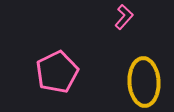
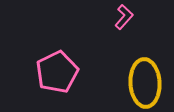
yellow ellipse: moved 1 px right, 1 px down
